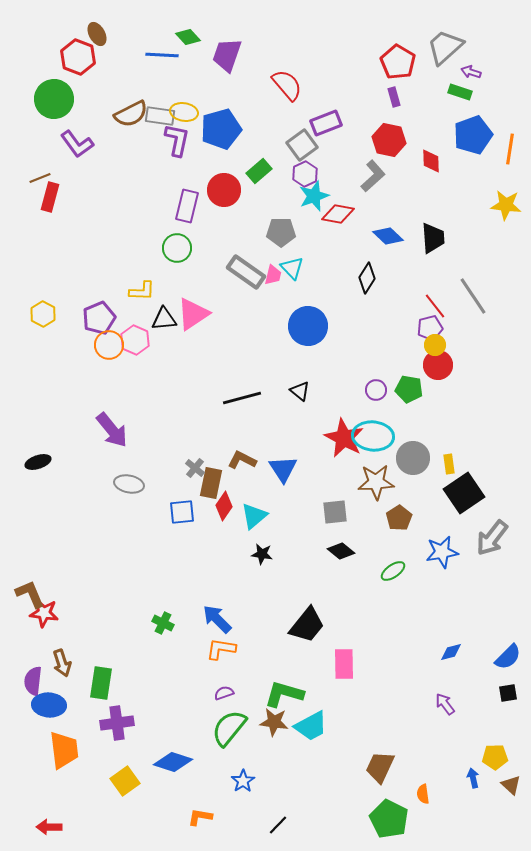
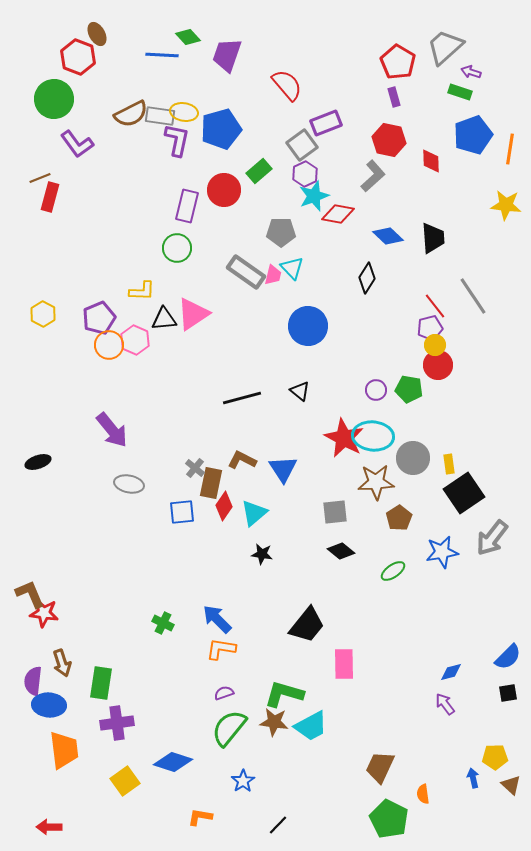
cyan triangle at (254, 516): moved 3 px up
blue diamond at (451, 652): moved 20 px down
